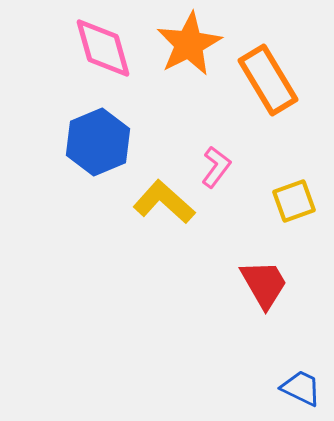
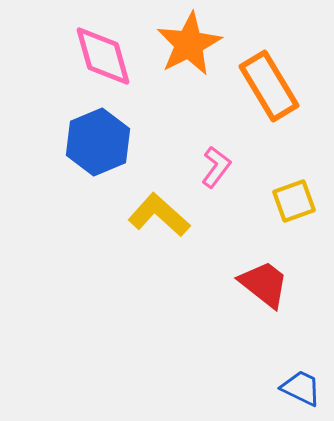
pink diamond: moved 8 px down
orange rectangle: moved 1 px right, 6 px down
yellow L-shape: moved 5 px left, 13 px down
red trapezoid: rotated 22 degrees counterclockwise
